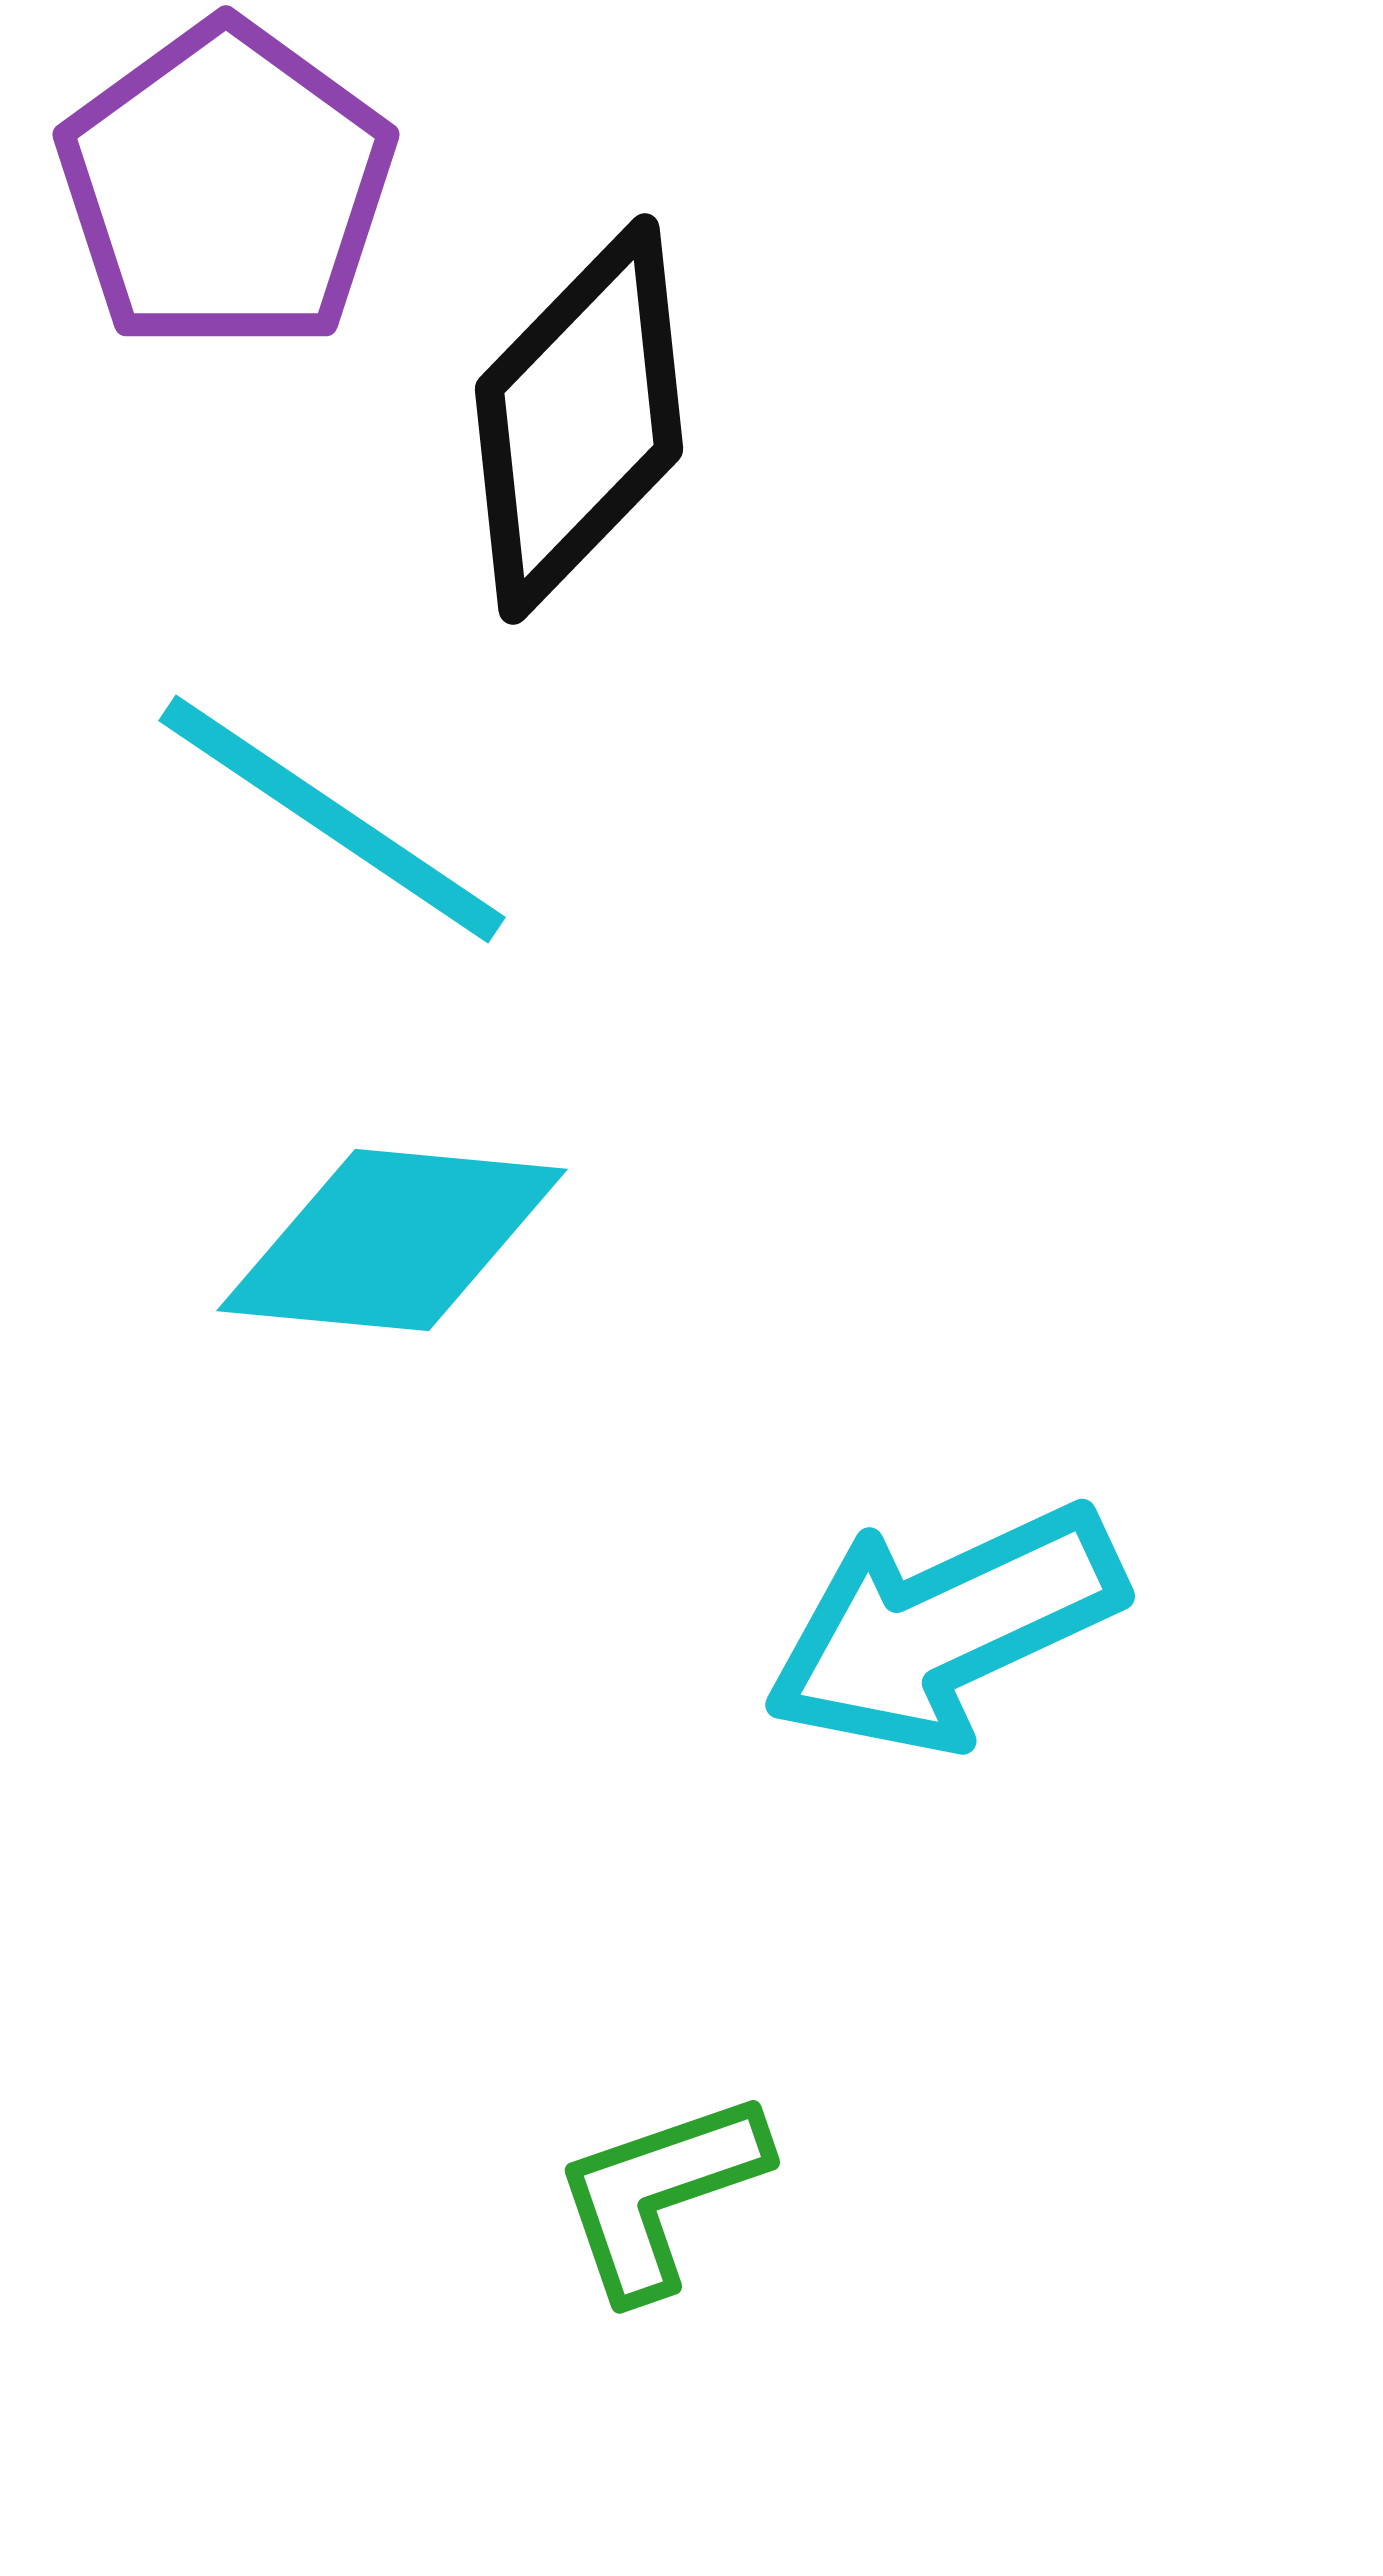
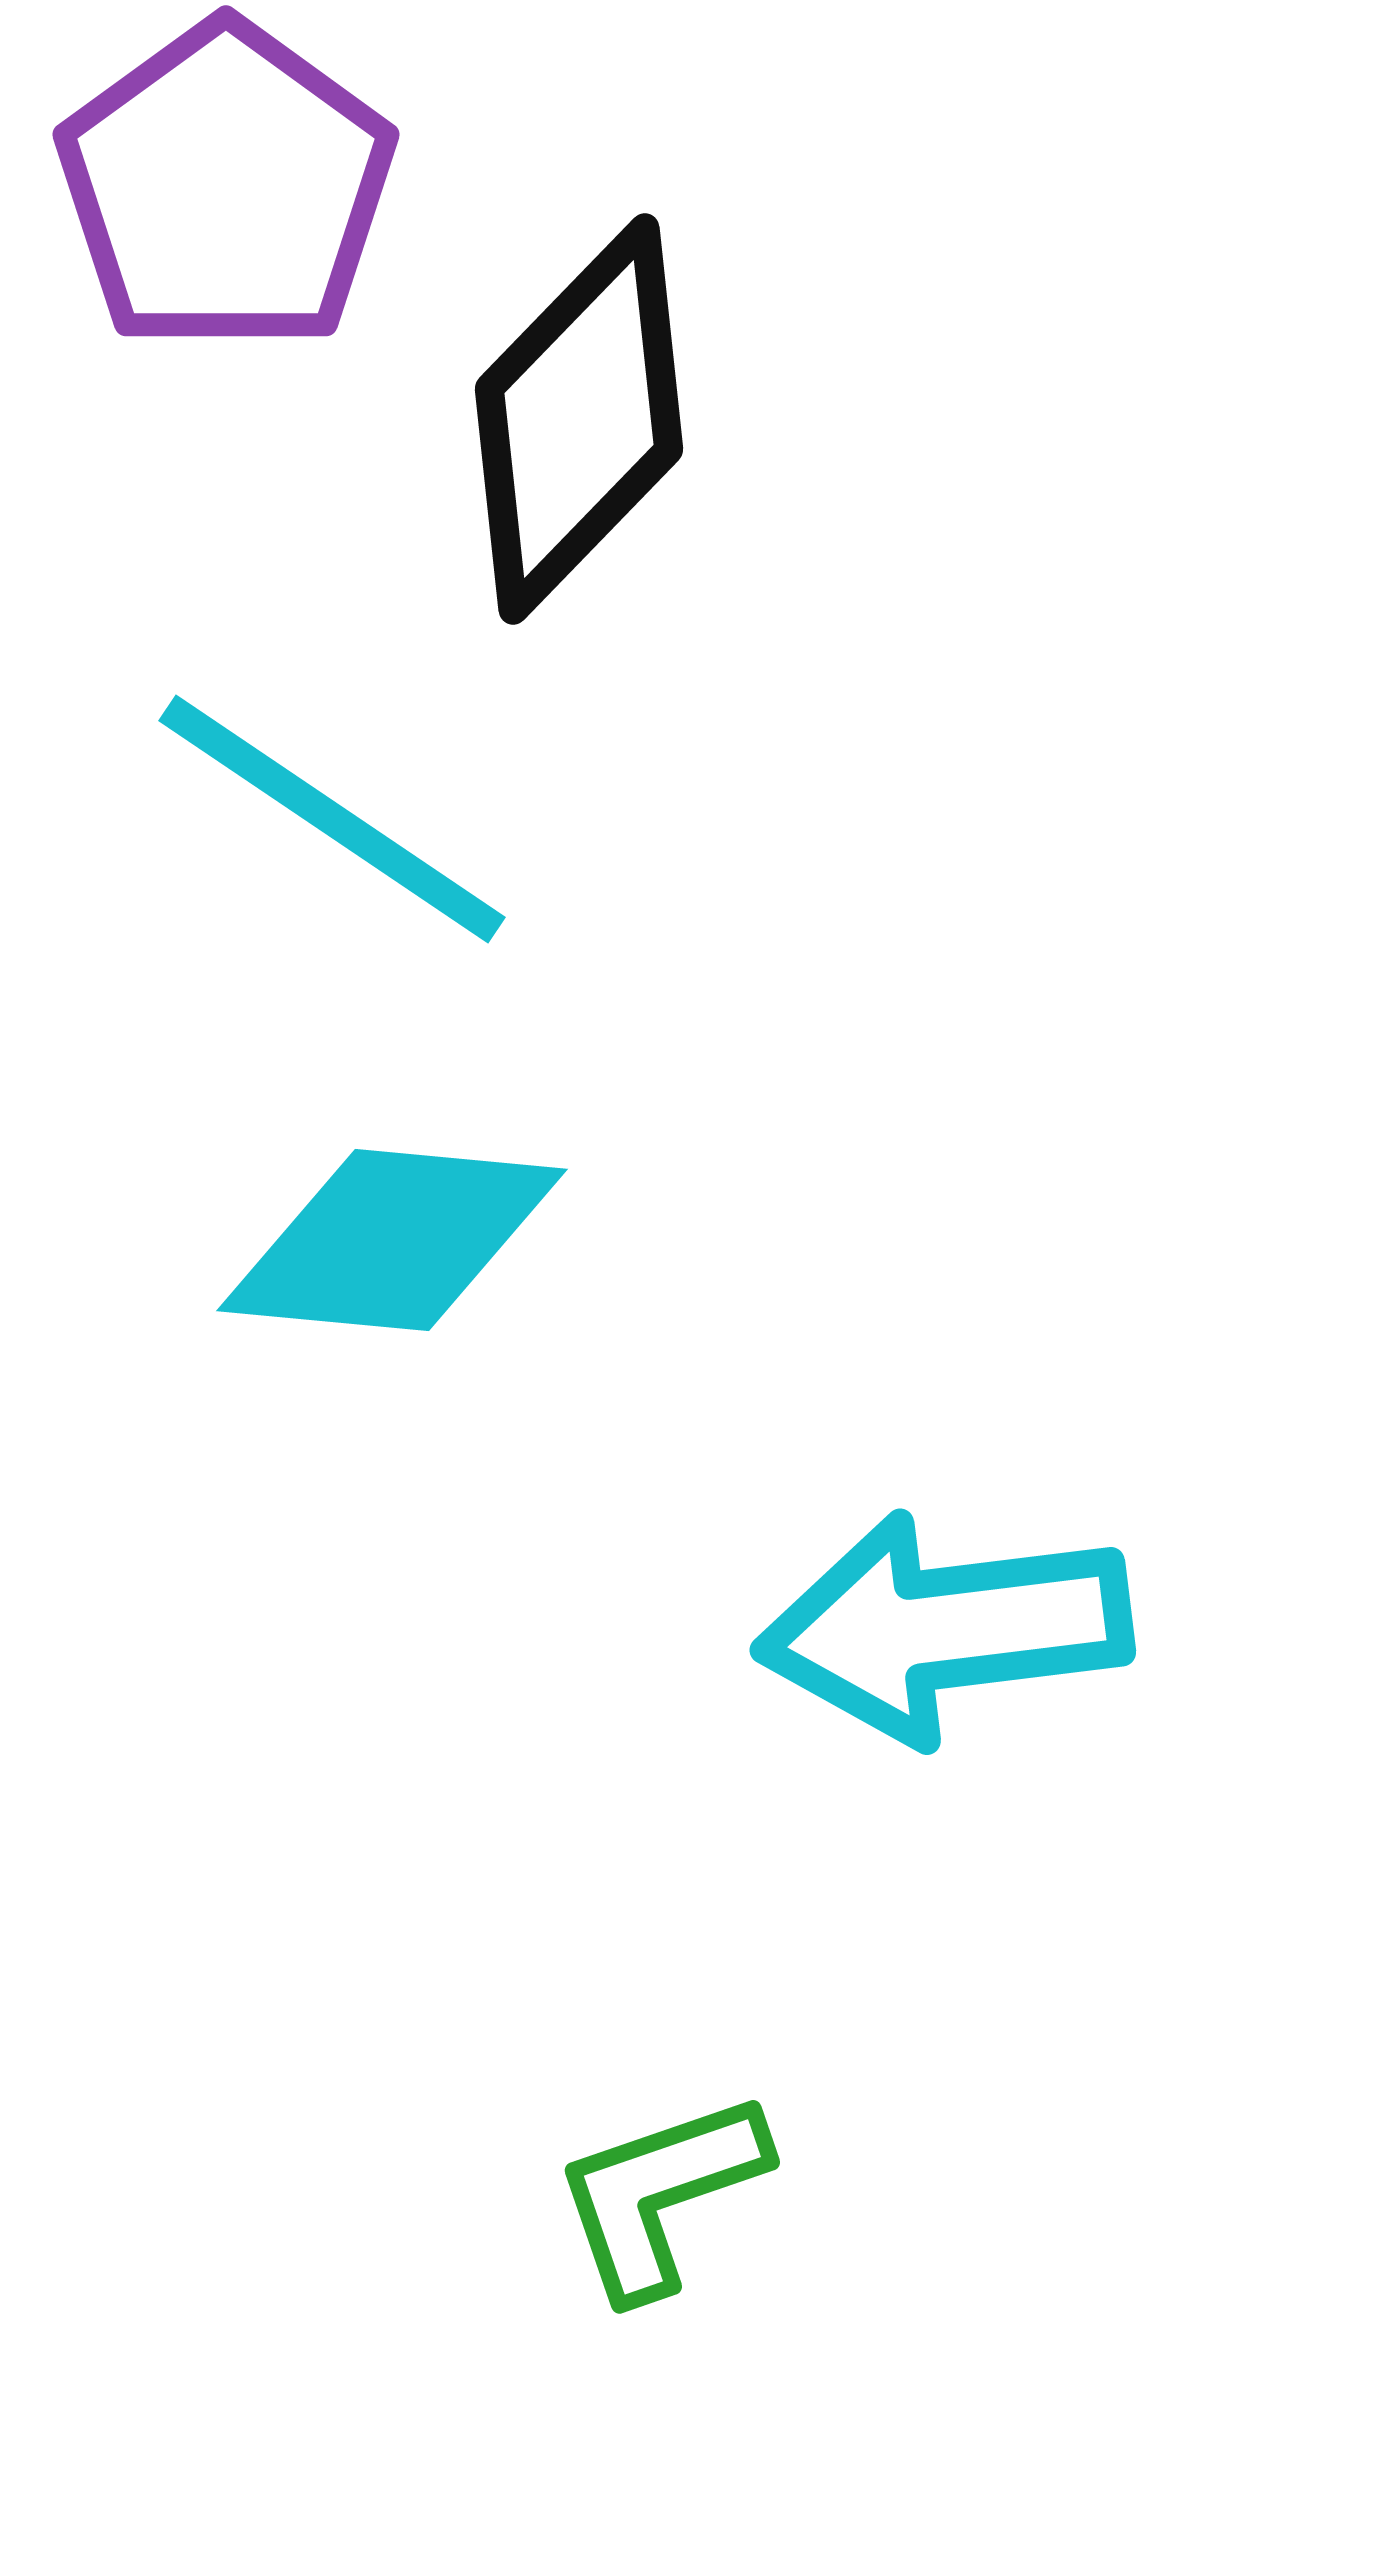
cyan arrow: rotated 18 degrees clockwise
